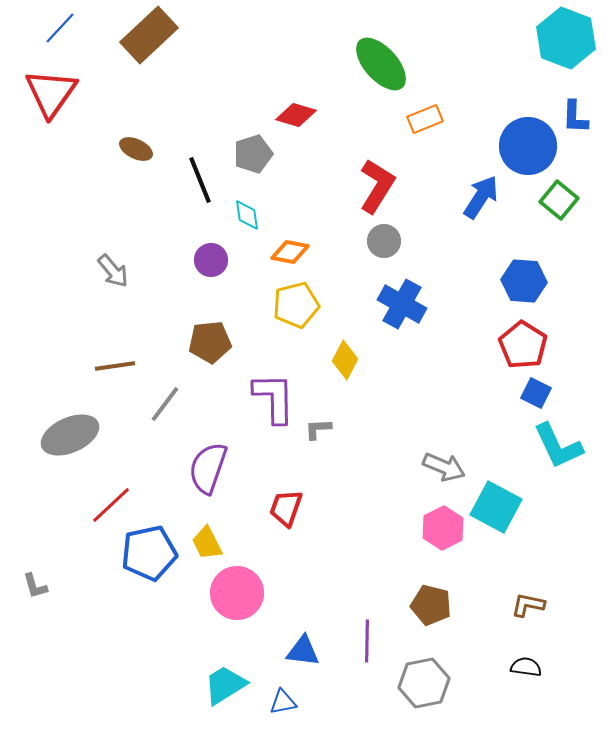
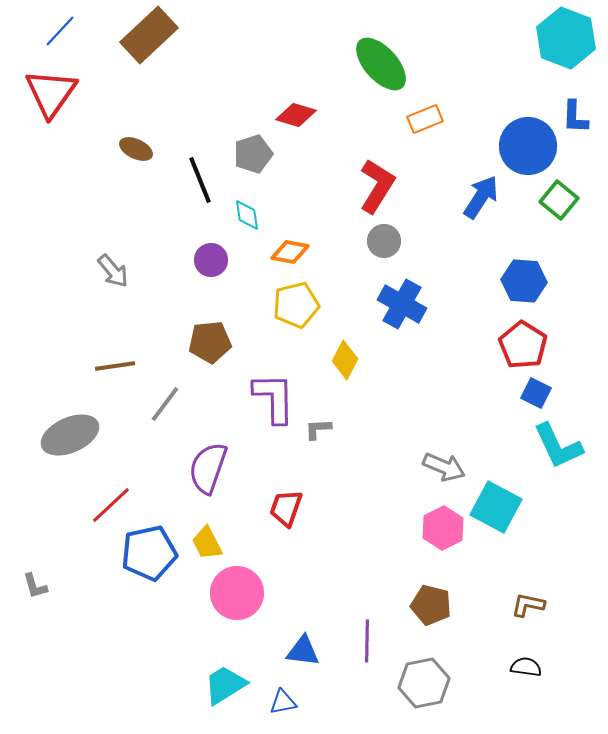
blue line at (60, 28): moved 3 px down
